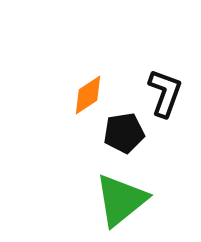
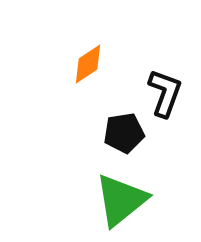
orange diamond: moved 31 px up
